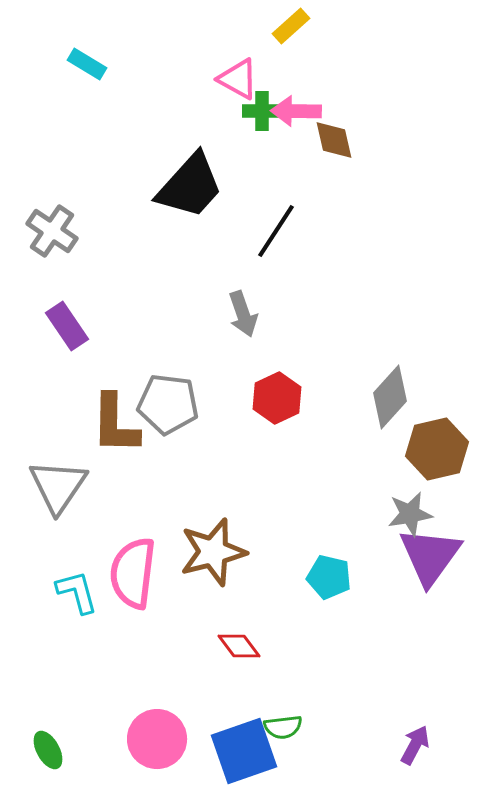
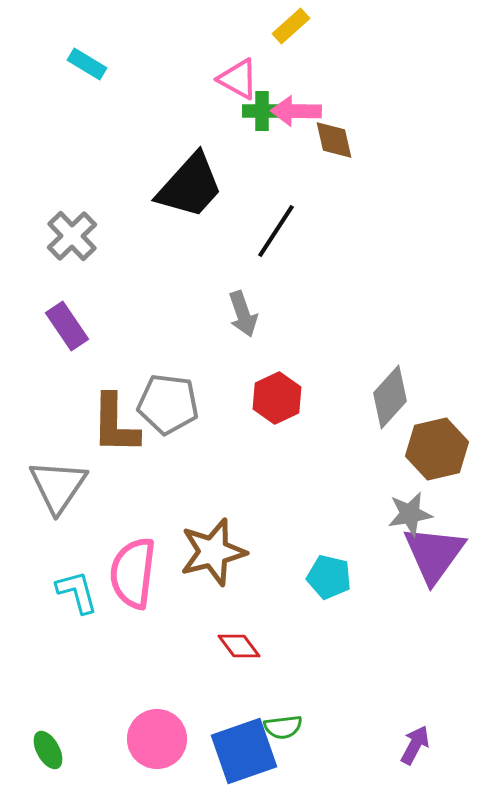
gray cross: moved 20 px right, 5 px down; rotated 12 degrees clockwise
purple triangle: moved 4 px right, 2 px up
